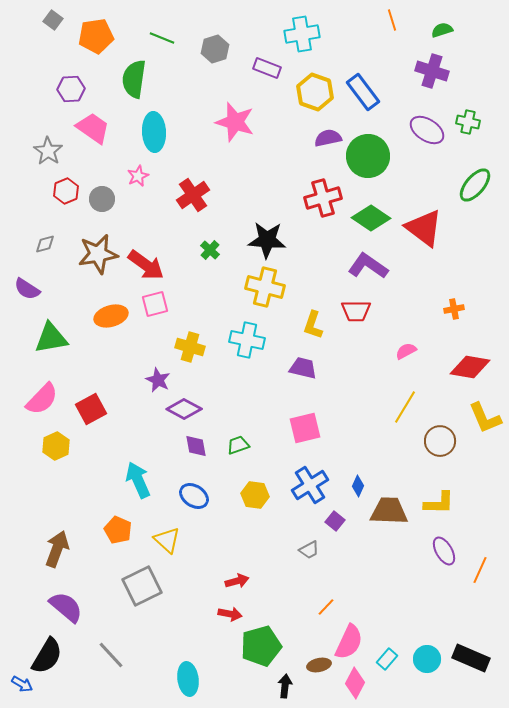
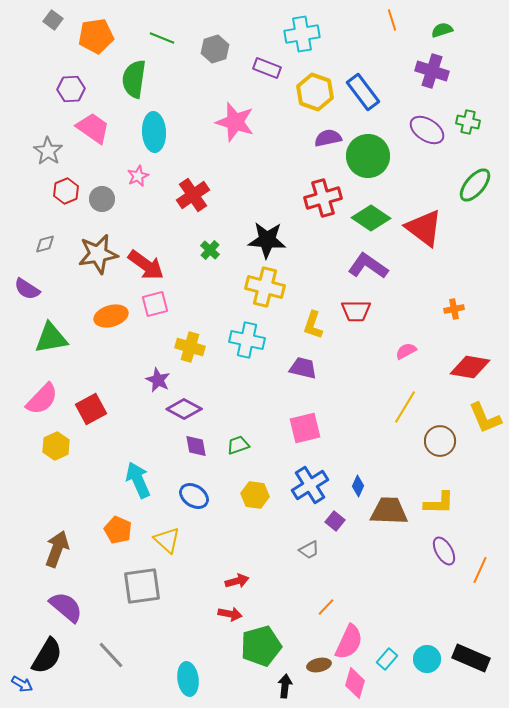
gray square at (142, 586): rotated 18 degrees clockwise
pink diamond at (355, 683): rotated 12 degrees counterclockwise
